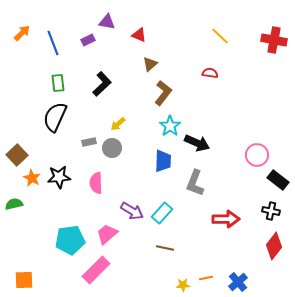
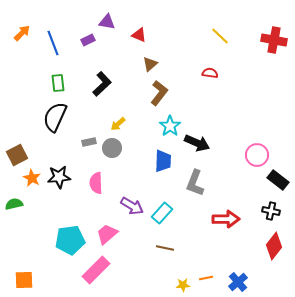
brown L-shape: moved 4 px left
brown square: rotated 15 degrees clockwise
purple arrow: moved 5 px up
